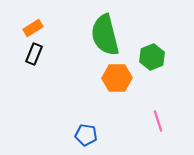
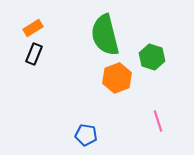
green hexagon: rotated 20 degrees counterclockwise
orange hexagon: rotated 20 degrees counterclockwise
